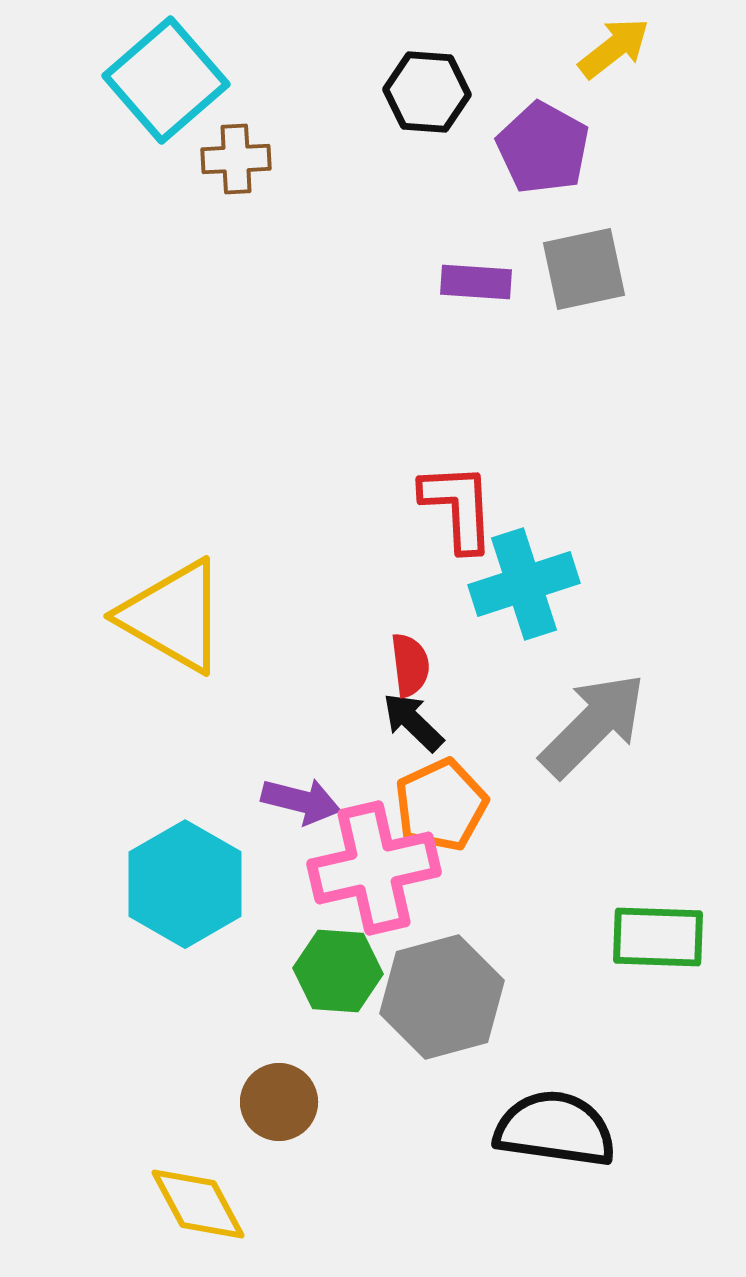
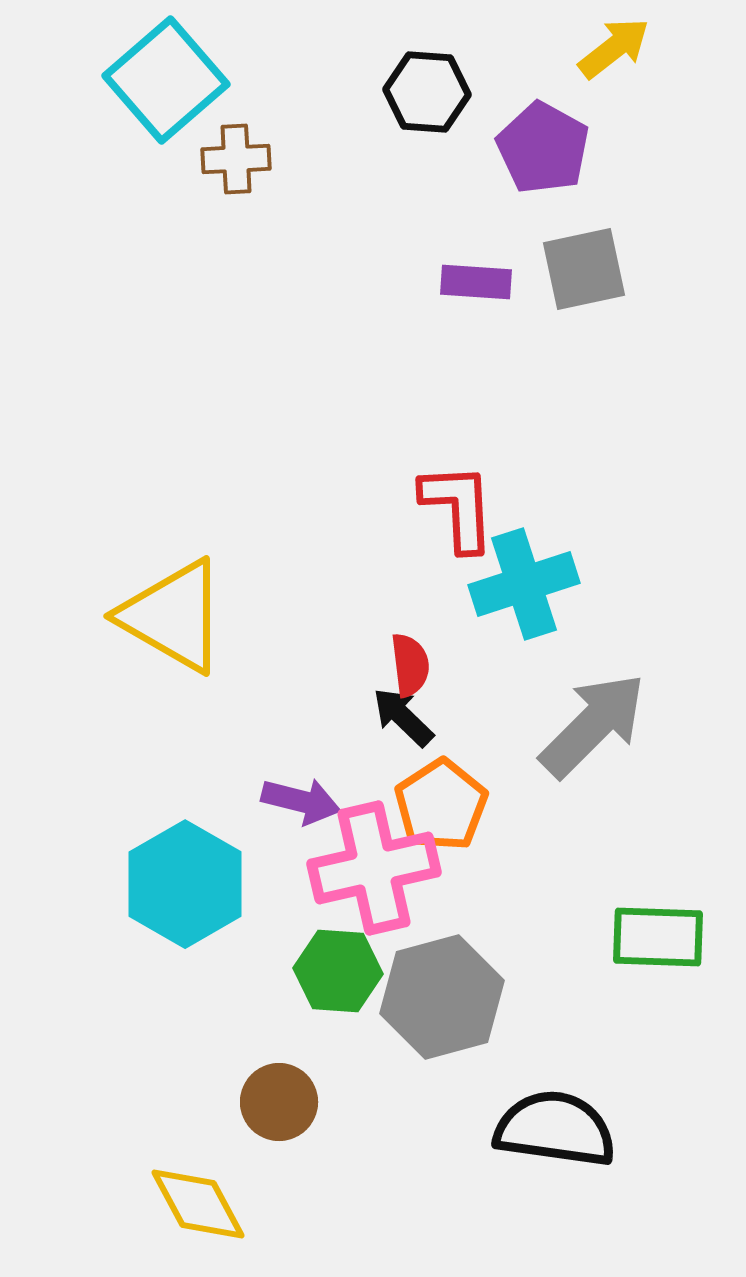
black arrow: moved 10 px left, 5 px up
orange pentagon: rotated 8 degrees counterclockwise
